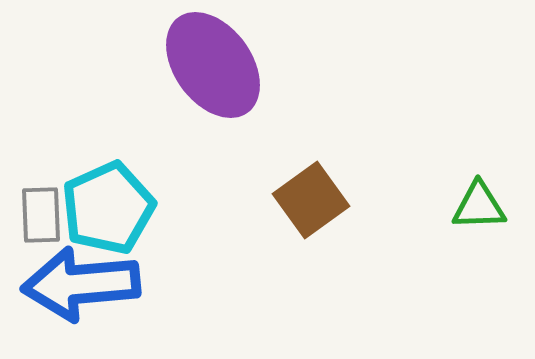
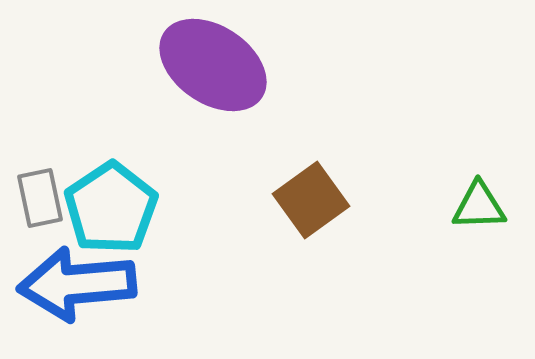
purple ellipse: rotated 20 degrees counterclockwise
cyan pentagon: moved 3 px right; rotated 10 degrees counterclockwise
gray rectangle: moved 1 px left, 17 px up; rotated 10 degrees counterclockwise
blue arrow: moved 4 px left
